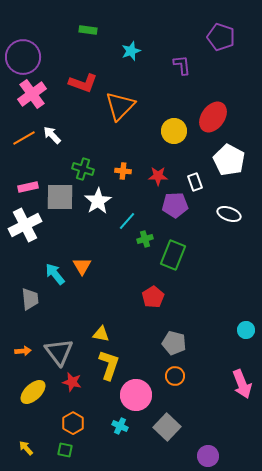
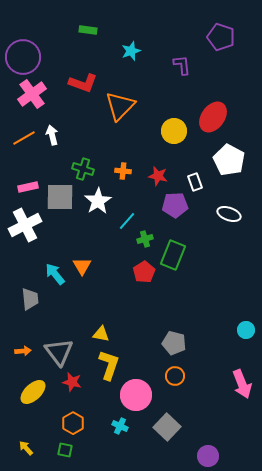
white arrow at (52, 135): rotated 30 degrees clockwise
red star at (158, 176): rotated 12 degrees clockwise
red pentagon at (153, 297): moved 9 px left, 25 px up
